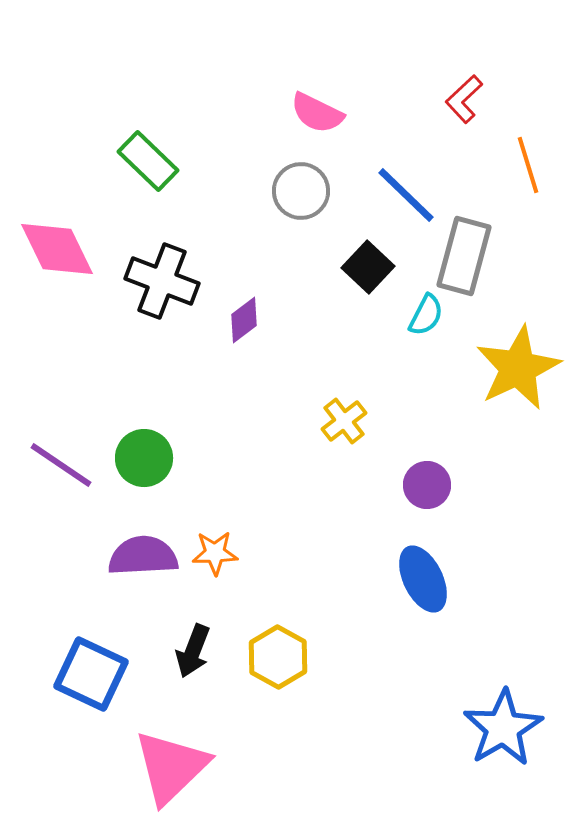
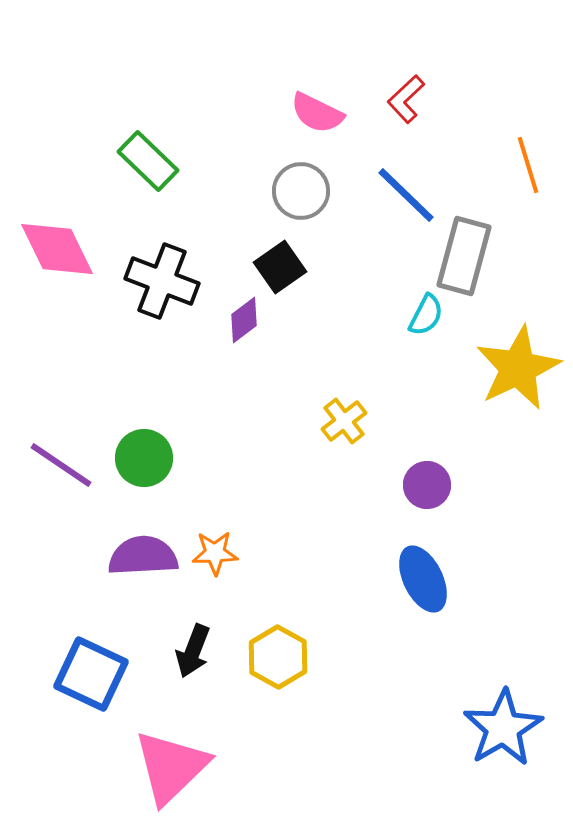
red L-shape: moved 58 px left
black square: moved 88 px left; rotated 12 degrees clockwise
